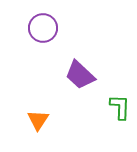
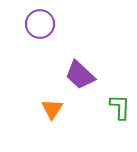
purple circle: moved 3 px left, 4 px up
orange triangle: moved 14 px right, 11 px up
